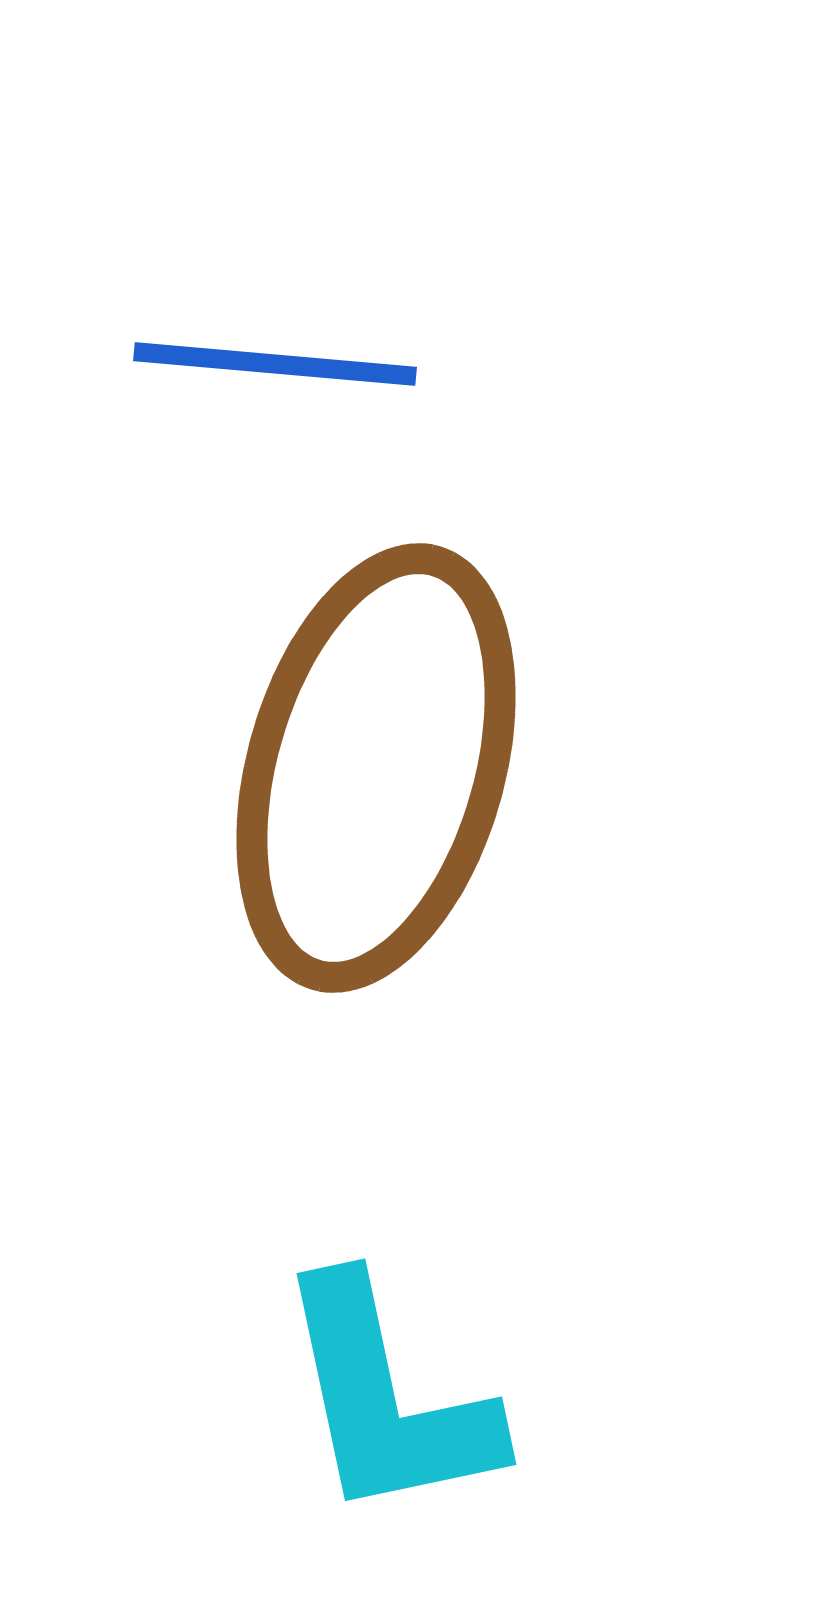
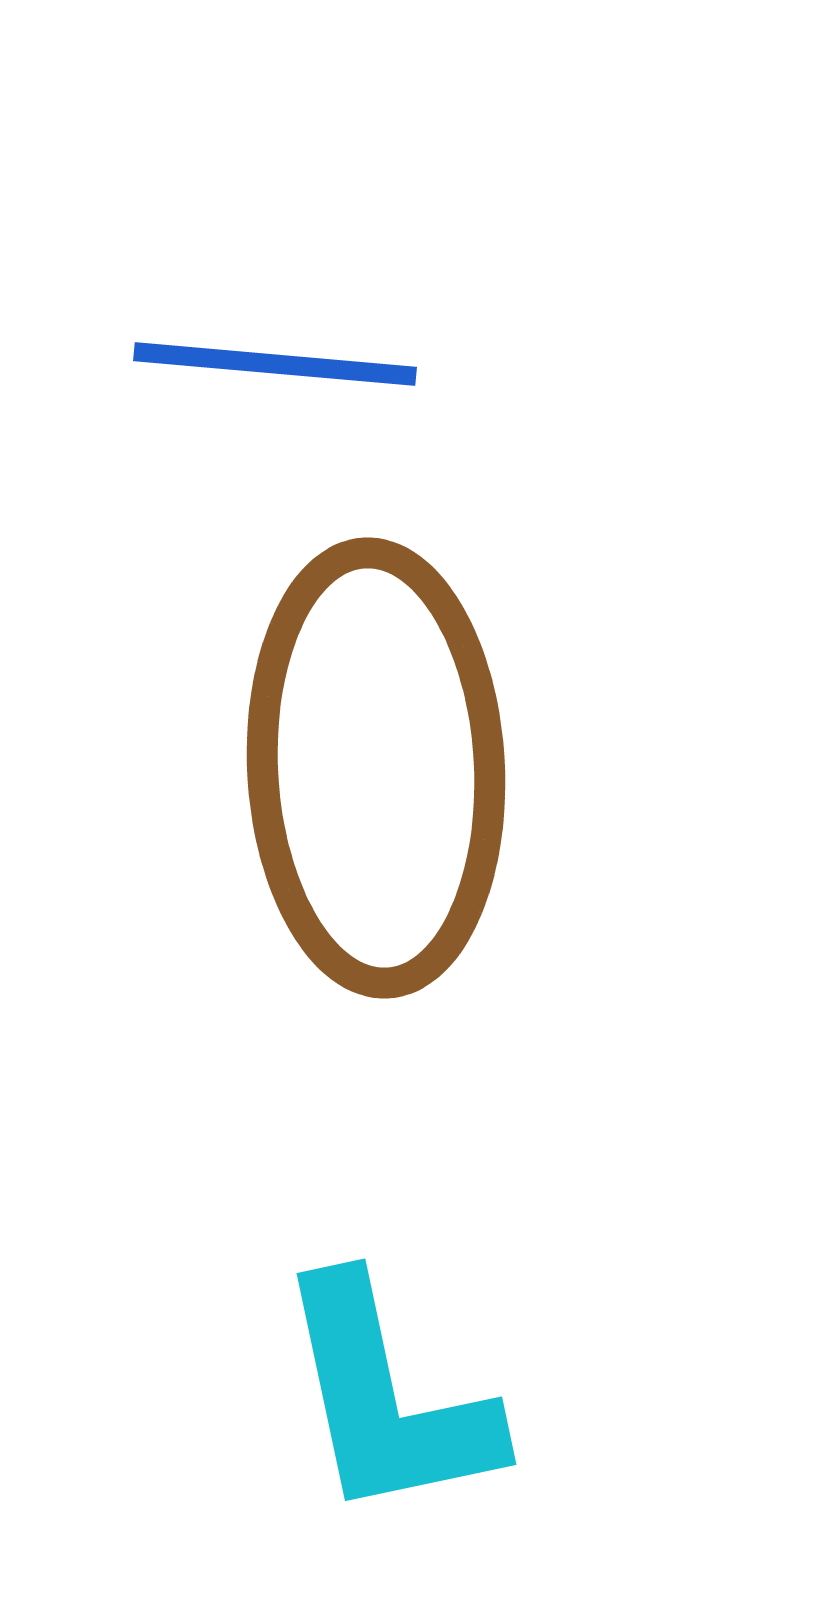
brown ellipse: rotated 19 degrees counterclockwise
